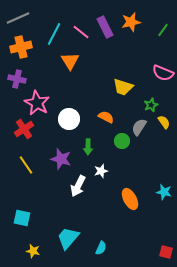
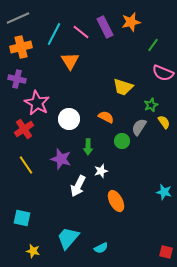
green line: moved 10 px left, 15 px down
orange ellipse: moved 14 px left, 2 px down
cyan semicircle: rotated 40 degrees clockwise
